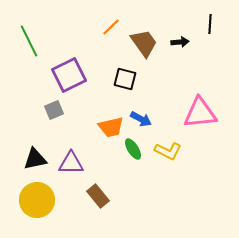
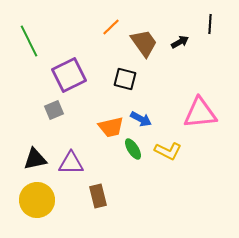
black arrow: rotated 24 degrees counterclockwise
brown rectangle: rotated 25 degrees clockwise
